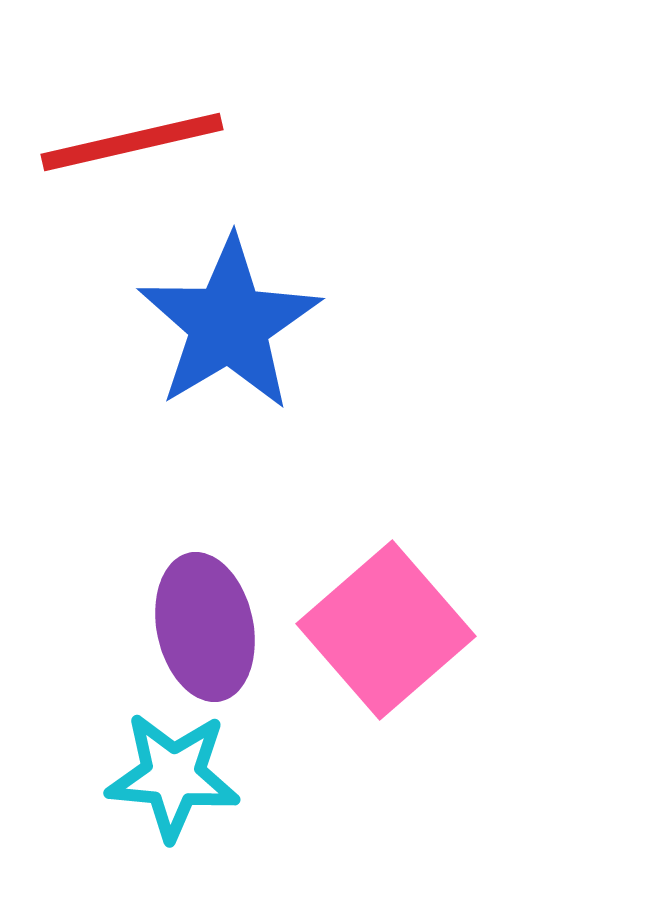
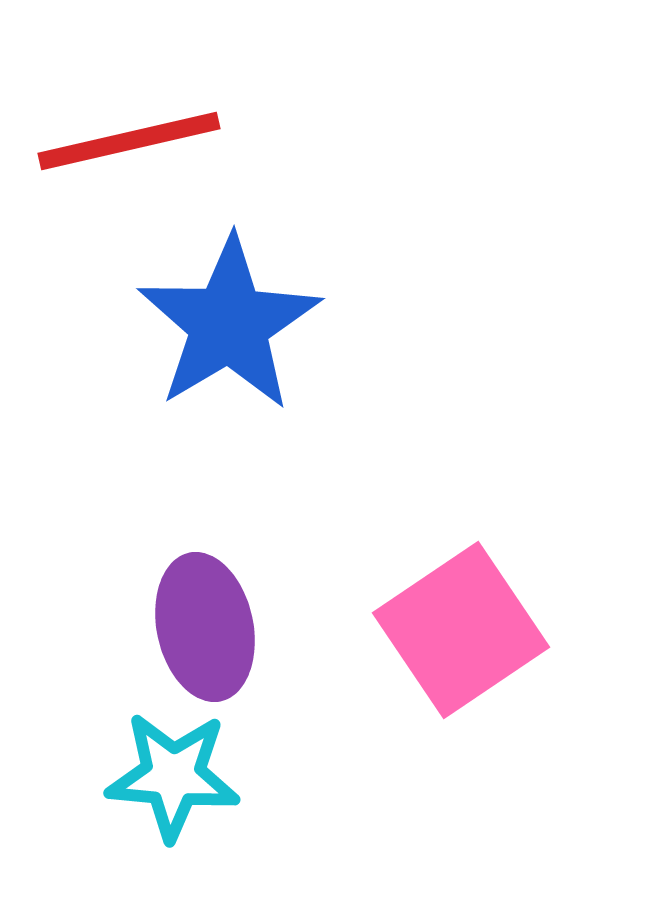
red line: moved 3 px left, 1 px up
pink square: moved 75 px right; rotated 7 degrees clockwise
